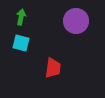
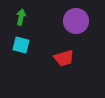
cyan square: moved 2 px down
red trapezoid: moved 11 px right, 10 px up; rotated 65 degrees clockwise
